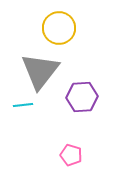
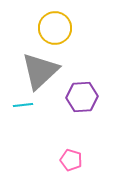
yellow circle: moved 4 px left
gray triangle: rotated 9 degrees clockwise
pink pentagon: moved 5 px down
